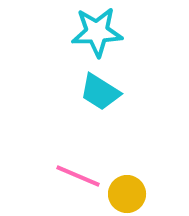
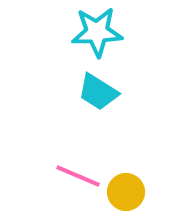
cyan trapezoid: moved 2 px left
yellow circle: moved 1 px left, 2 px up
